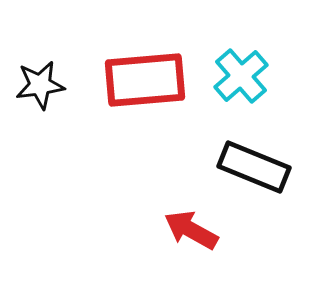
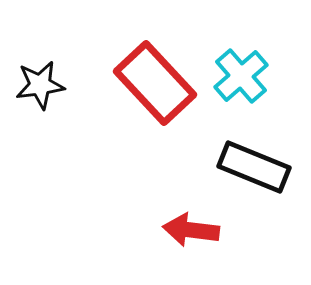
red rectangle: moved 10 px right, 3 px down; rotated 52 degrees clockwise
red arrow: rotated 22 degrees counterclockwise
